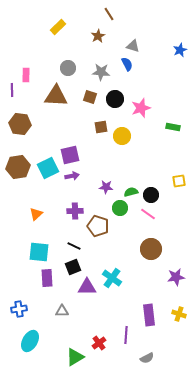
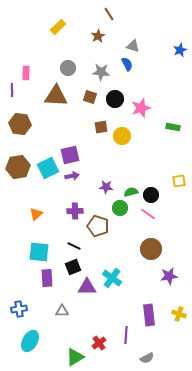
pink rectangle at (26, 75): moved 2 px up
purple star at (176, 277): moved 7 px left, 1 px up
